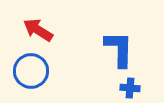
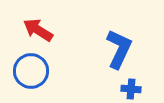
blue L-shape: rotated 24 degrees clockwise
blue cross: moved 1 px right, 1 px down
